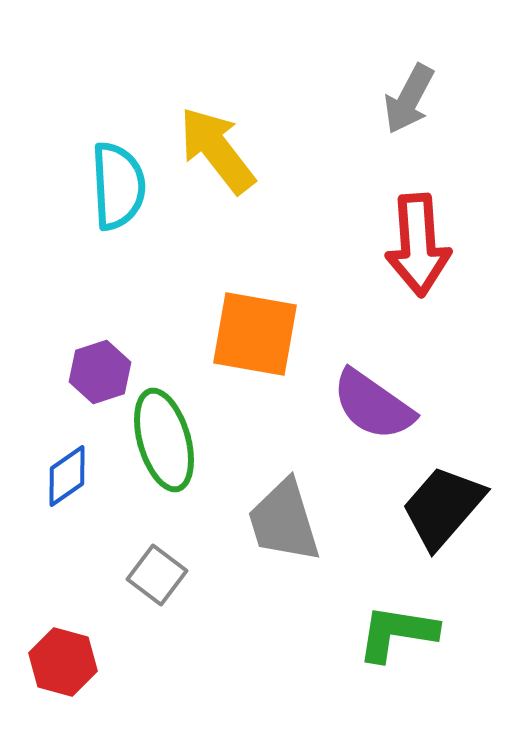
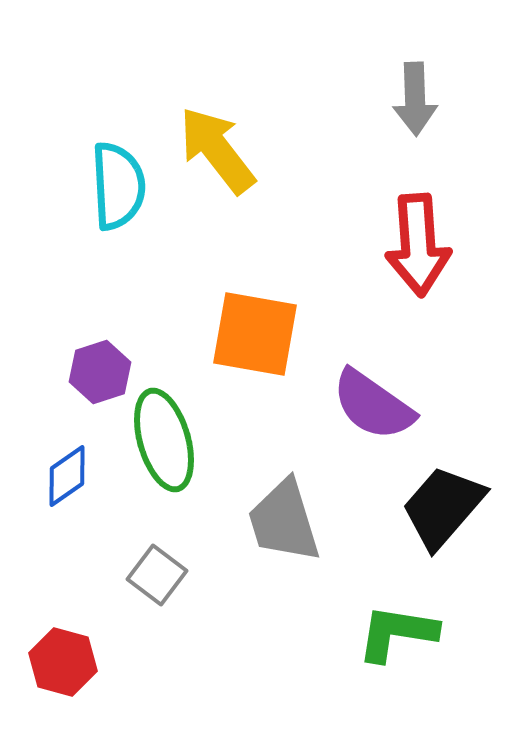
gray arrow: moved 6 px right; rotated 30 degrees counterclockwise
